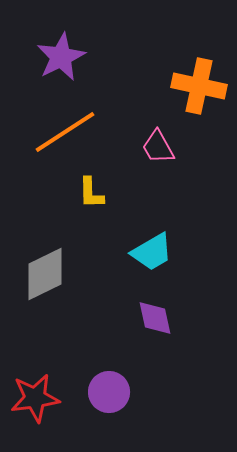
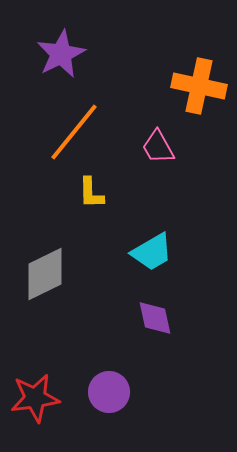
purple star: moved 3 px up
orange line: moved 9 px right; rotated 18 degrees counterclockwise
